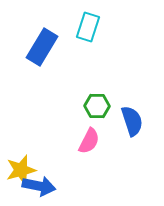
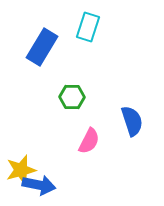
green hexagon: moved 25 px left, 9 px up
blue arrow: moved 1 px up
